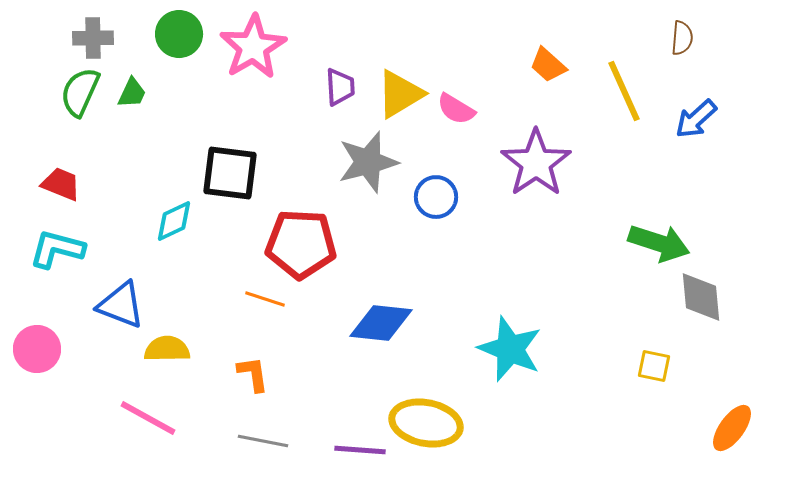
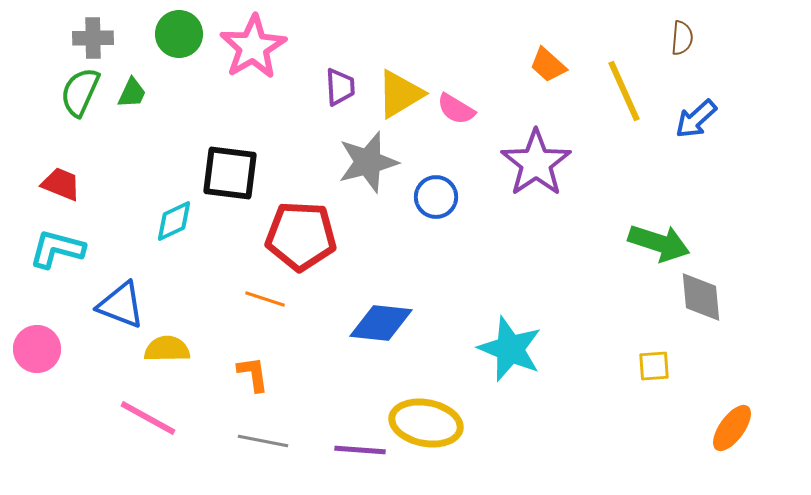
red pentagon: moved 8 px up
yellow square: rotated 16 degrees counterclockwise
